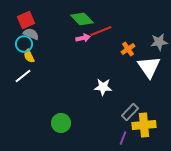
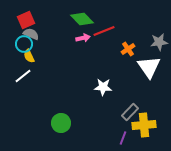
red line: moved 3 px right
